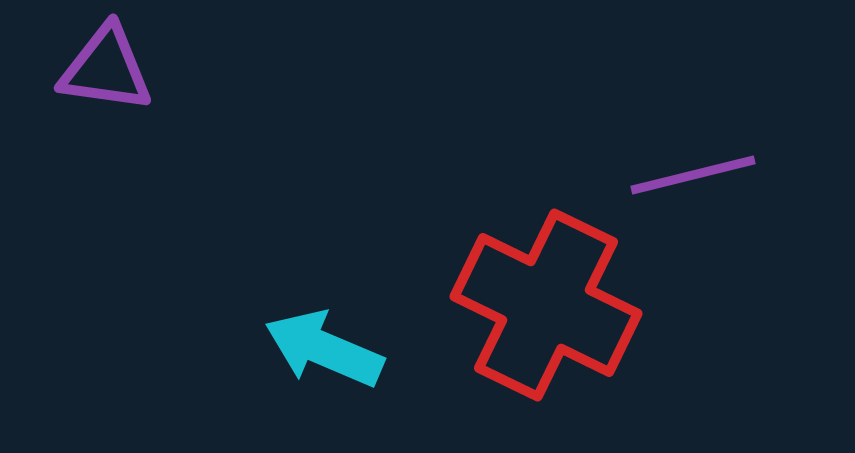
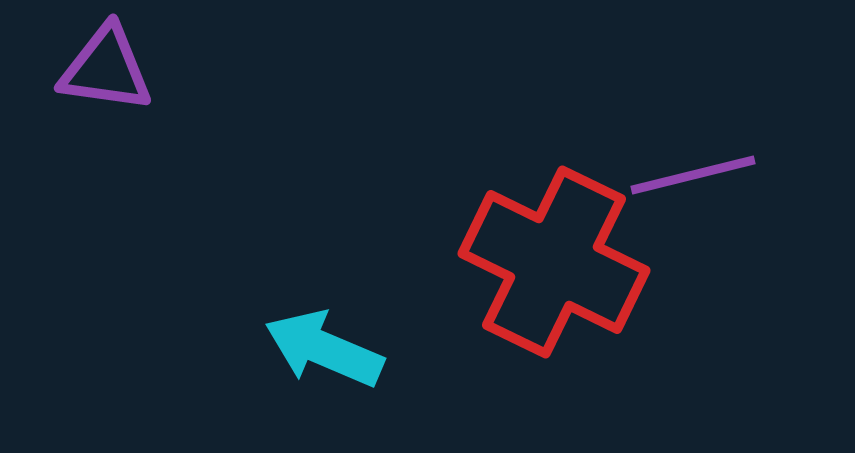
red cross: moved 8 px right, 43 px up
